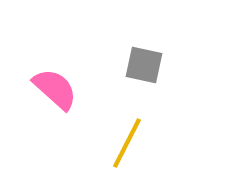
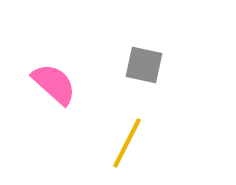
pink semicircle: moved 1 px left, 5 px up
